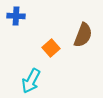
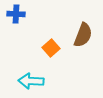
blue cross: moved 2 px up
cyan arrow: rotated 65 degrees clockwise
